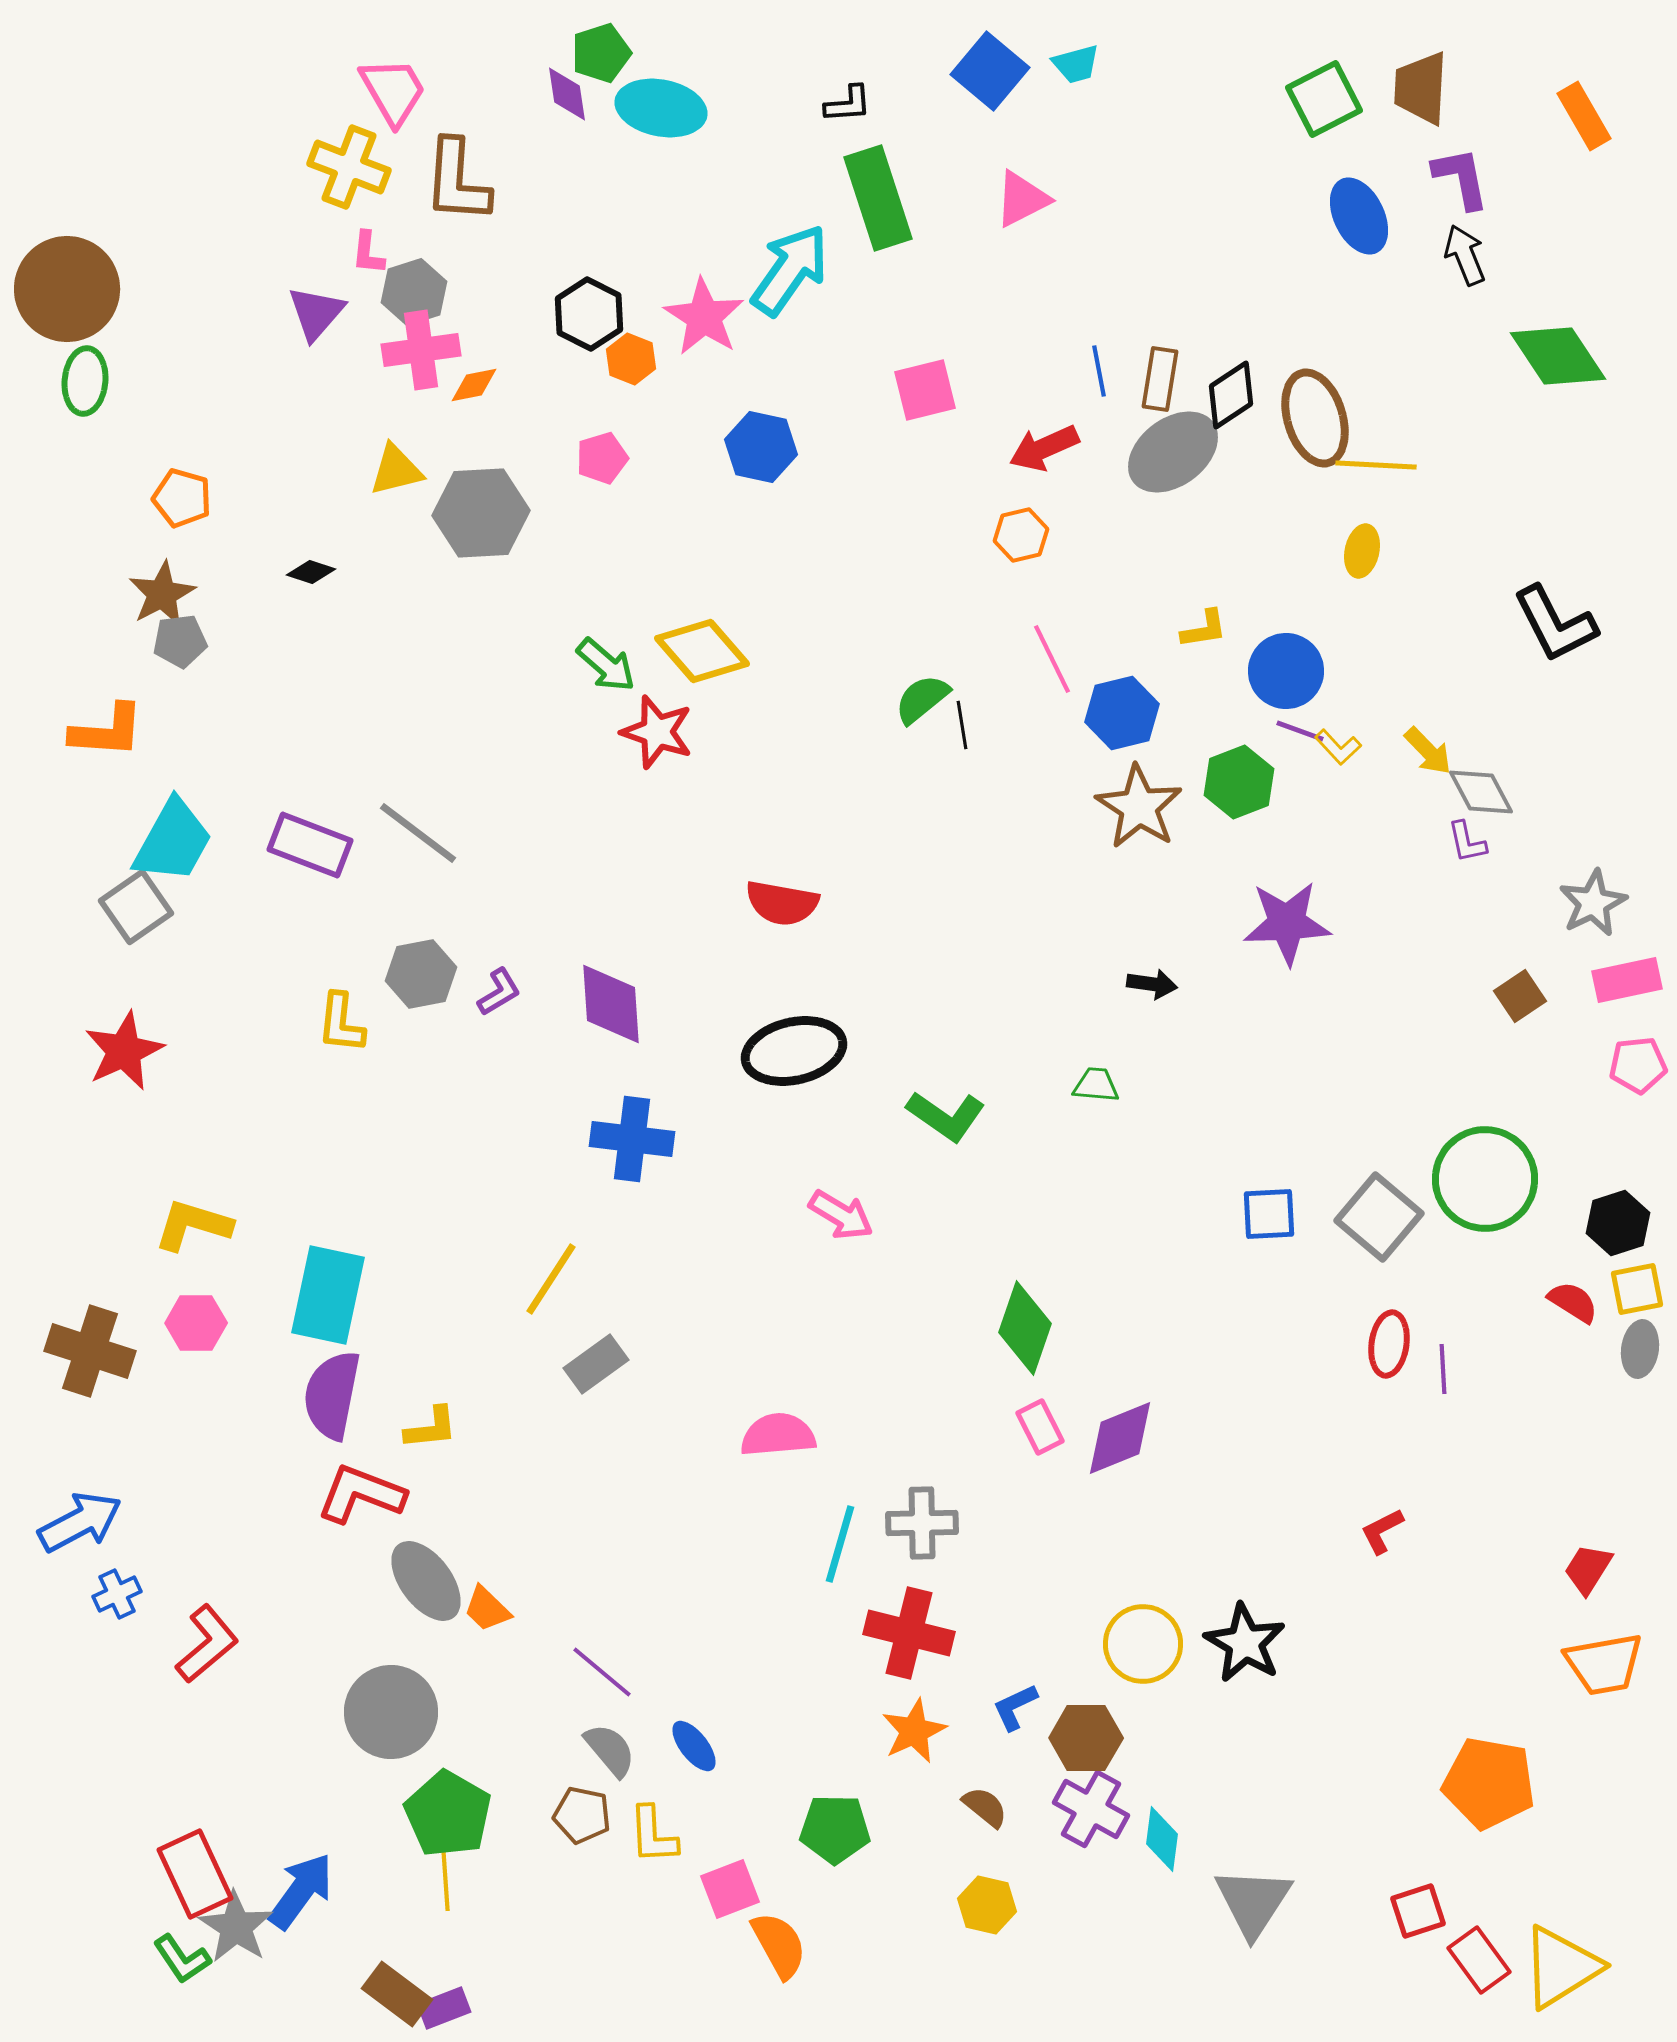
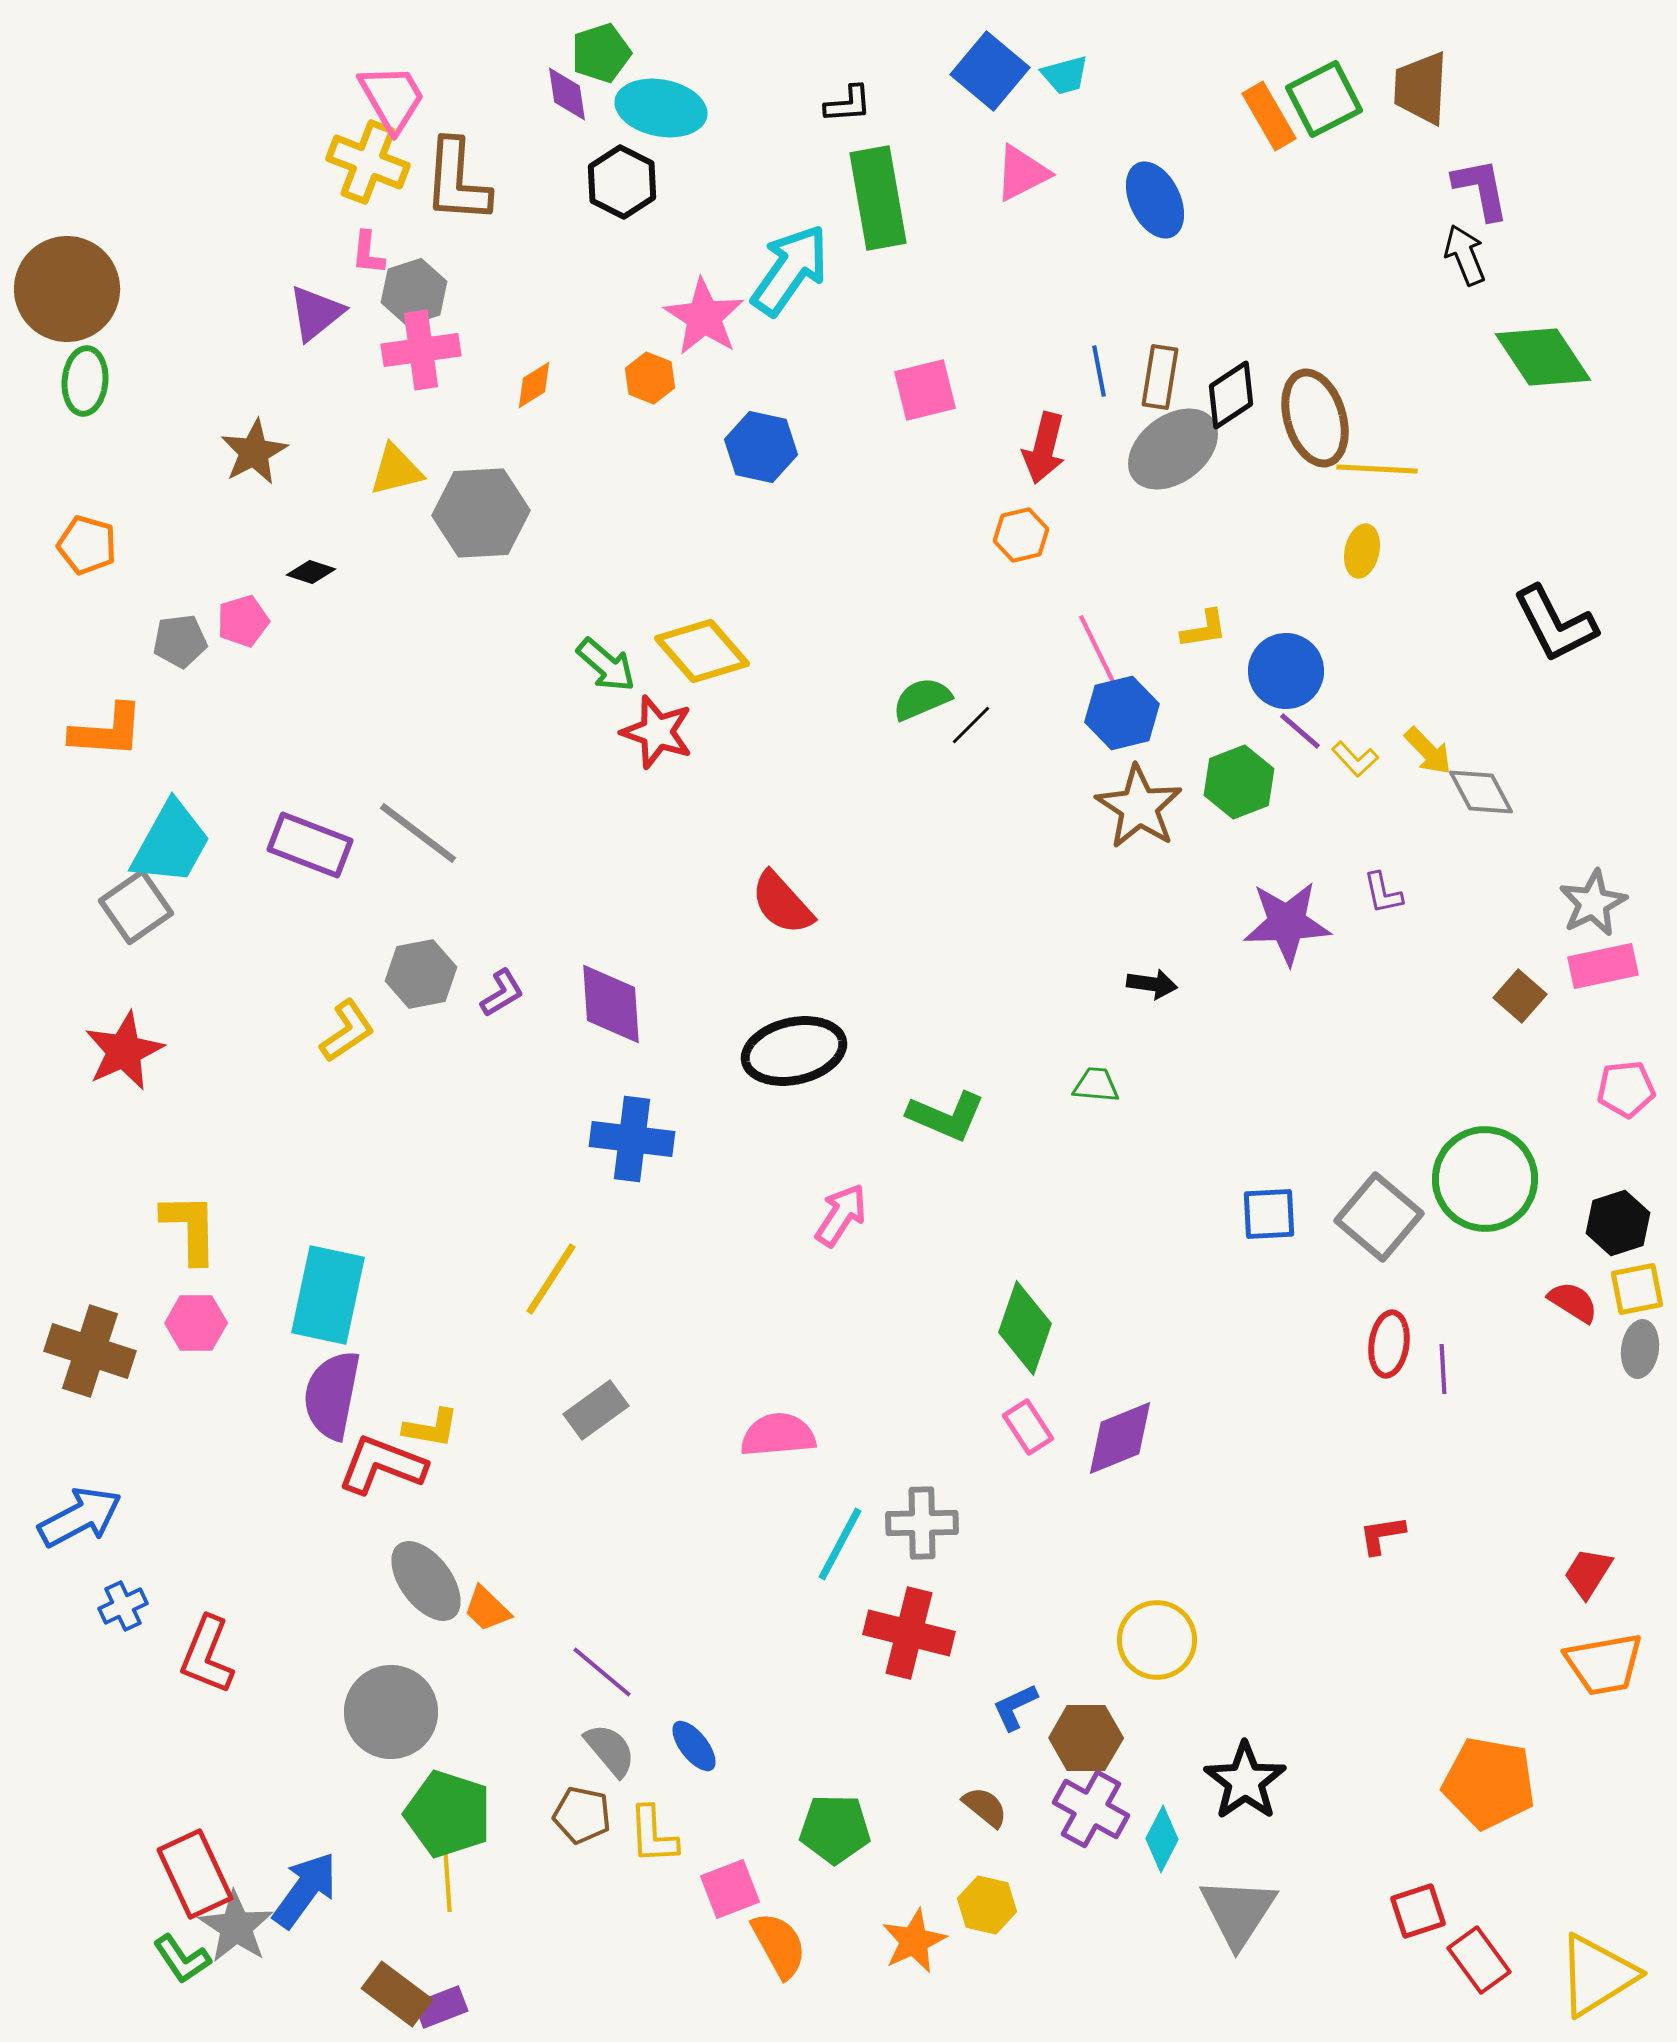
cyan trapezoid at (1076, 64): moved 11 px left, 11 px down
pink trapezoid at (393, 91): moved 1 px left, 7 px down
orange rectangle at (1584, 116): moved 315 px left
yellow cross at (349, 167): moved 19 px right, 5 px up
purple L-shape at (1461, 178): moved 20 px right, 11 px down
green rectangle at (878, 198): rotated 8 degrees clockwise
pink triangle at (1022, 199): moved 26 px up
blue ellipse at (1359, 216): moved 204 px left, 16 px up
purple triangle at (316, 313): rotated 10 degrees clockwise
black hexagon at (589, 314): moved 33 px right, 132 px up
green diamond at (1558, 356): moved 15 px left, 1 px down
orange hexagon at (631, 359): moved 19 px right, 19 px down
brown rectangle at (1160, 379): moved 2 px up
orange diamond at (474, 385): moved 60 px right; rotated 21 degrees counterclockwise
red arrow at (1044, 448): rotated 52 degrees counterclockwise
gray ellipse at (1173, 452): moved 3 px up
pink pentagon at (602, 458): moved 359 px left, 163 px down
yellow line at (1376, 465): moved 1 px right, 4 px down
orange pentagon at (182, 498): moved 95 px left, 47 px down
brown star at (162, 594): moved 92 px right, 142 px up
pink line at (1052, 659): moved 45 px right, 10 px up
green semicircle at (922, 699): rotated 16 degrees clockwise
black line at (962, 725): moved 9 px right; rotated 54 degrees clockwise
purple line at (1300, 731): rotated 21 degrees clockwise
yellow L-shape at (1338, 747): moved 17 px right, 12 px down
cyan trapezoid at (173, 841): moved 2 px left, 2 px down
purple L-shape at (1467, 842): moved 84 px left, 51 px down
red semicircle at (782, 903): rotated 38 degrees clockwise
pink rectangle at (1627, 980): moved 24 px left, 14 px up
purple L-shape at (499, 992): moved 3 px right, 1 px down
brown square at (1520, 996): rotated 15 degrees counterclockwise
yellow L-shape at (341, 1023): moved 6 px right, 8 px down; rotated 130 degrees counterclockwise
pink pentagon at (1638, 1065): moved 12 px left, 24 px down
green L-shape at (946, 1116): rotated 12 degrees counterclockwise
pink arrow at (841, 1215): rotated 88 degrees counterclockwise
yellow L-shape at (193, 1225): moved 3 px left, 3 px down; rotated 72 degrees clockwise
gray rectangle at (596, 1364): moved 46 px down
pink rectangle at (1040, 1427): moved 12 px left; rotated 6 degrees counterclockwise
yellow L-shape at (431, 1428): rotated 16 degrees clockwise
red L-shape at (361, 1494): moved 21 px right, 29 px up
blue arrow at (80, 1522): moved 5 px up
red L-shape at (1382, 1531): moved 4 px down; rotated 18 degrees clockwise
cyan line at (840, 1544): rotated 12 degrees clockwise
red trapezoid at (1588, 1569): moved 4 px down
blue cross at (117, 1594): moved 6 px right, 12 px down
black star at (1245, 1643): moved 138 px down; rotated 6 degrees clockwise
red L-shape at (207, 1644): moved 11 px down; rotated 152 degrees clockwise
yellow circle at (1143, 1644): moved 14 px right, 4 px up
orange star at (914, 1731): moved 210 px down
green pentagon at (448, 1814): rotated 12 degrees counterclockwise
cyan diamond at (1162, 1839): rotated 20 degrees clockwise
yellow line at (445, 1873): moved 2 px right, 1 px down
blue arrow at (301, 1891): moved 4 px right, 1 px up
gray triangle at (1253, 1902): moved 15 px left, 10 px down
yellow triangle at (1561, 1967): moved 36 px right, 8 px down
purple rectangle at (444, 2008): moved 3 px left, 1 px up
